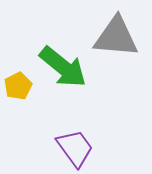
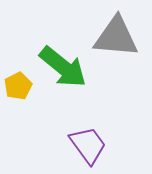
purple trapezoid: moved 13 px right, 3 px up
